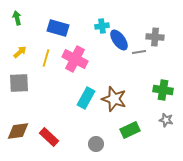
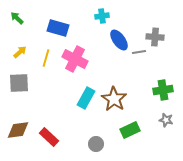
green arrow: rotated 32 degrees counterclockwise
cyan cross: moved 10 px up
green cross: rotated 18 degrees counterclockwise
brown star: rotated 15 degrees clockwise
brown diamond: moved 1 px up
